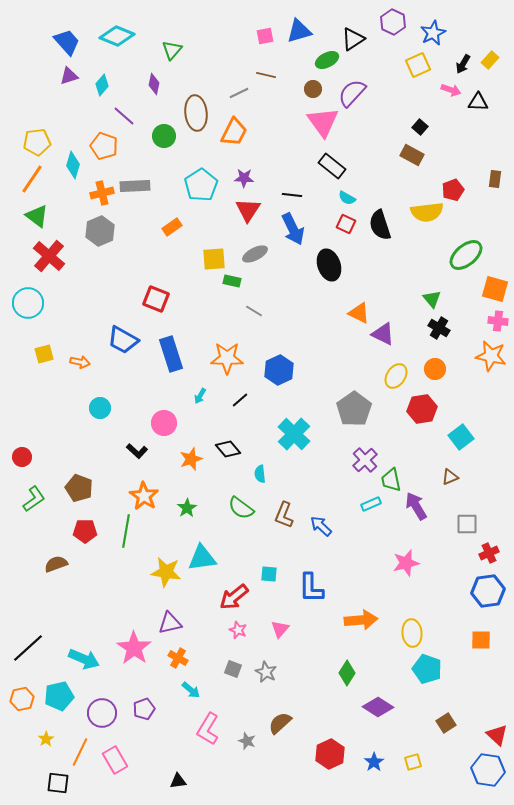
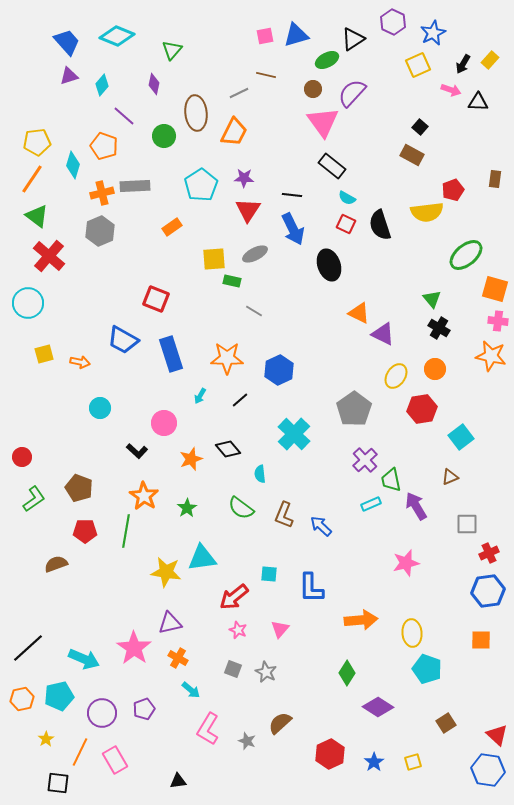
blue triangle at (299, 31): moved 3 px left, 4 px down
